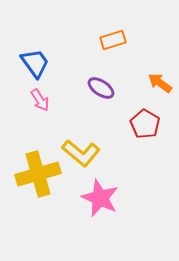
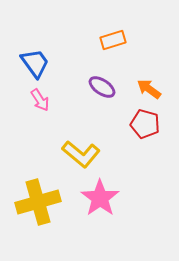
orange arrow: moved 11 px left, 6 px down
purple ellipse: moved 1 px right, 1 px up
red pentagon: rotated 16 degrees counterclockwise
yellow L-shape: moved 1 px down
yellow cross: moved 28 px down
pink star: rotated 12 degrees clockwise
